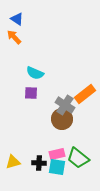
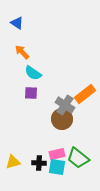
blue triangle: moved 4 px down
orange arrow: moved 8 px right, 15 px down
cyan semicircle: moved 2 px left; rotated 12 degrees clockwise
